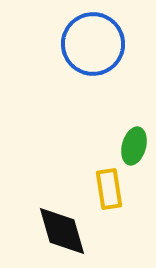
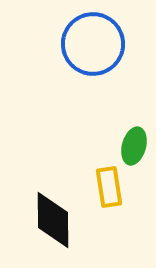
yellow rectangle: moved 2 px up
black diamond: moved 9 px left, 11 px up; rotated 16 degrees clockwise
